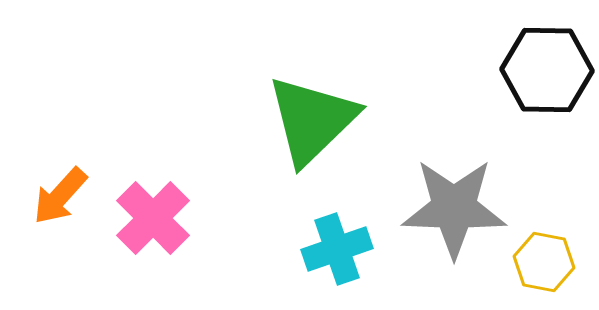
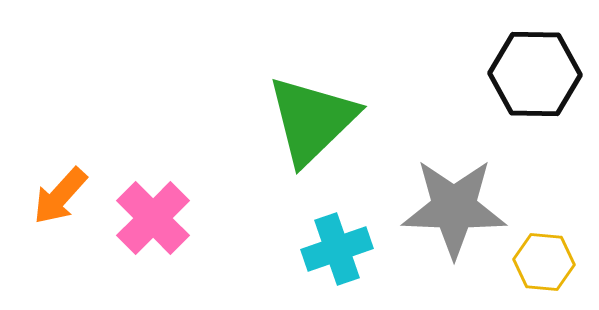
black hexagon: moved 12 px left, 4 px down
yellow hexagon: rotated 6 degrees counterclockwise
